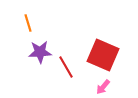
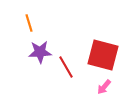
orange line: moved 1 px right
red square: rotated 8 degrees counterclockwise
pink arrow: moved 1 px right
